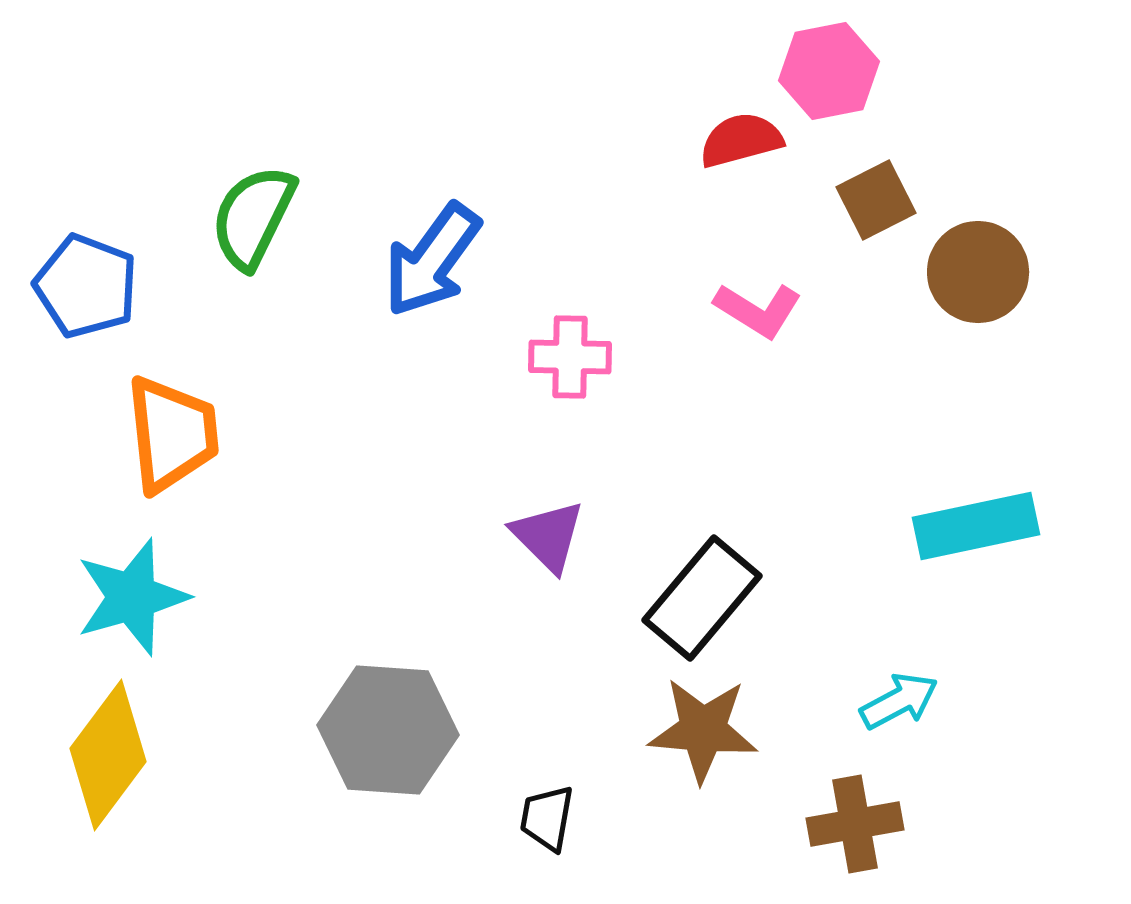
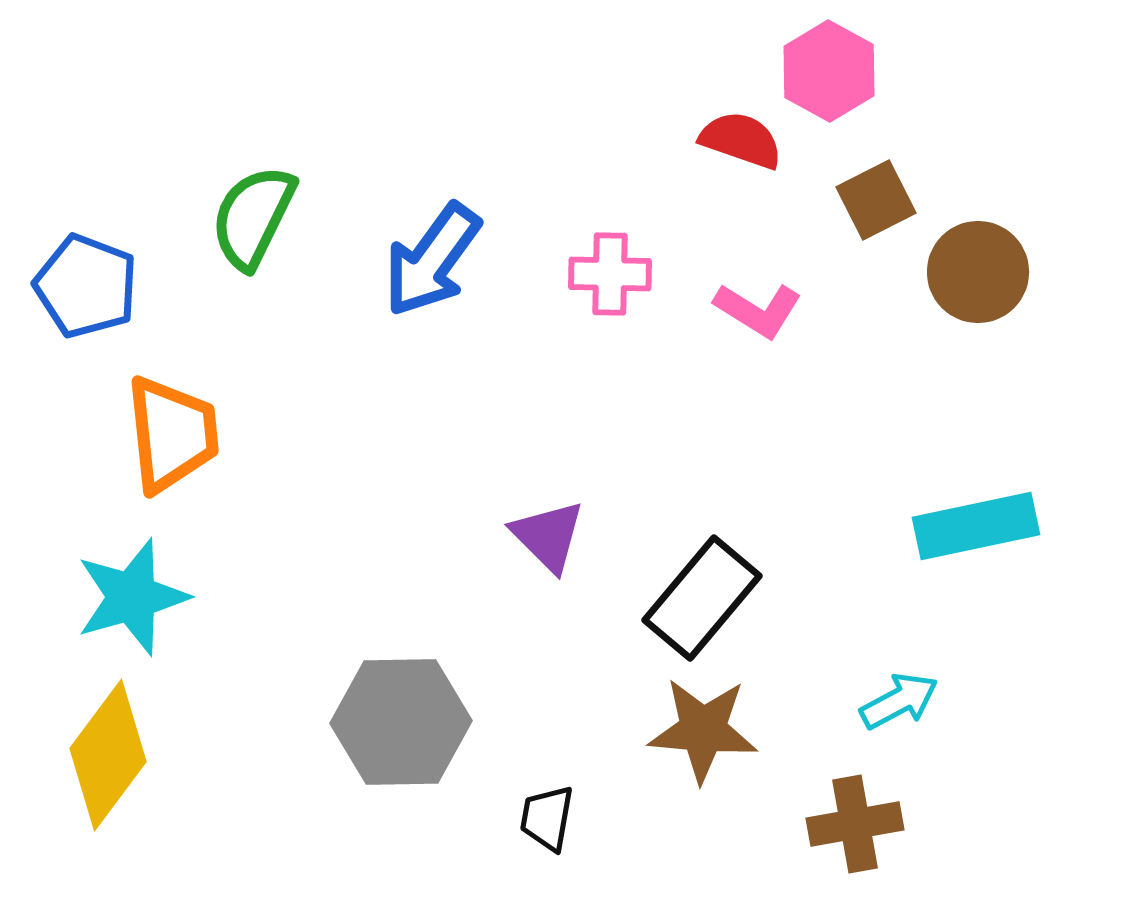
pink hexagon: rotated 20 degrees counterclockwise
red semicircle: rotated 34 degrees clockwise
pink cross: moved 40 px right, 83 px up
gray hexagon: moved 13 px right, 8 px up; rotated 5 degrees counterclockwise
